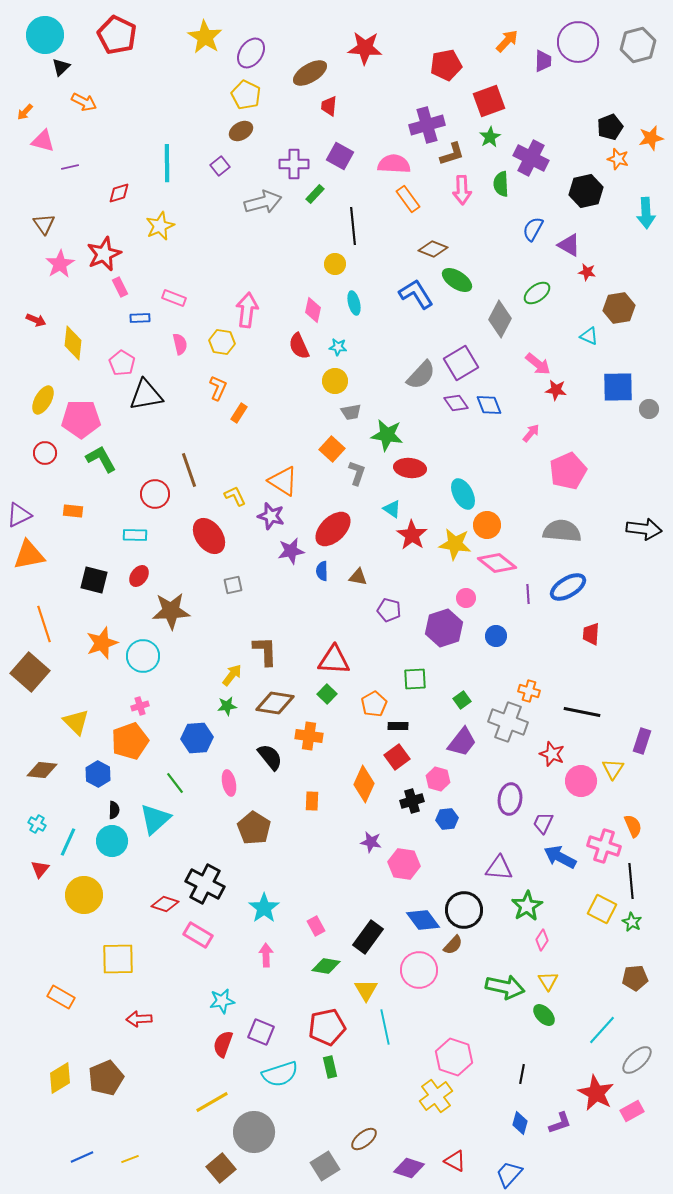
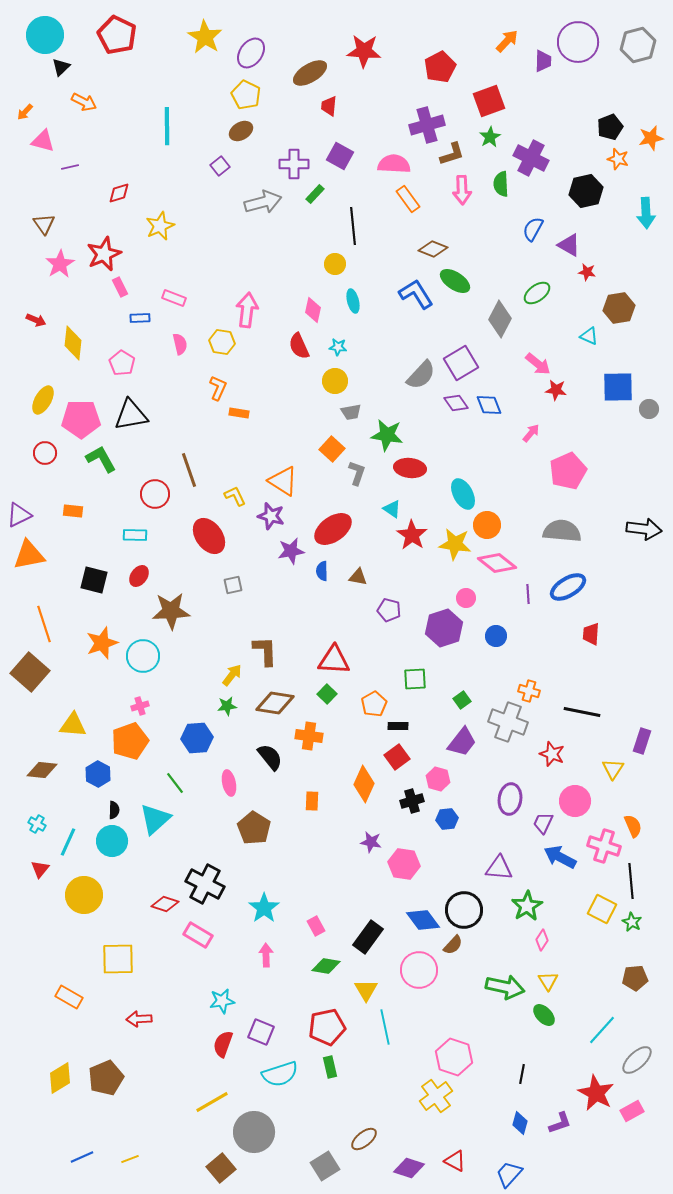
red star at (365, 48): moved 1 px left, 3 px down
red pentagon at (446, 65): moved 6 px left, 2 px down; rotated 16 degrees counterclockwise
cyan line at (167, 163): moved 37 px up
green ellipse at (457, 280): moved 2 px left, 1 px down
cyan ellipse at (354, 303): moved 1 px left, 2 px up
black triangle at (146, 395): moved 15 px left, 20 px down
orange rectangle at (239, 413): rotated 66 degrees clockwise
red ellipse at (333, 529): rotated 9 degrees clockwise
yellow triangle at (76, 722): moved 3 px left, 3 px down; rotated 40 degrees counterclockwise
pink circle at (581, 781): moved 6 px left, 20 px down
orange rectangle at (61, 997): moved 8 px right
